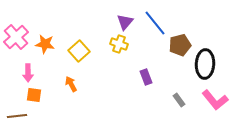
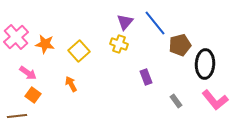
pink arrow: rotated 54 degrees counterclockwise
orange square: moved 1 px left; rotated 28 degrees clockwise
gray rectangle: moved 3 px left, 1 px down
